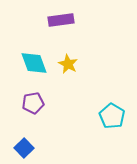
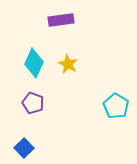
cyan diamond: rotated 44 degrees clockwise
purple pentagon: rotated 30 degrees clockwise
cyan pentagon: moved 4 px right, 10 px up
